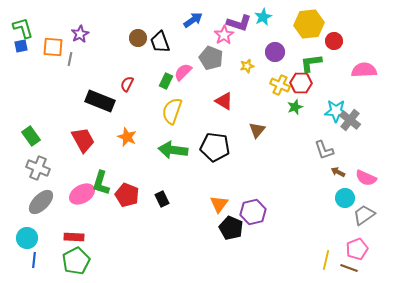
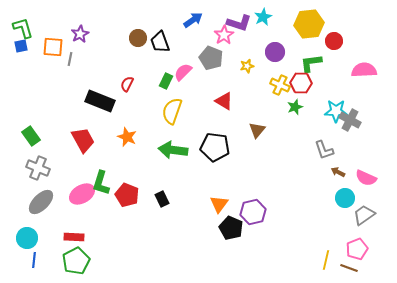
gray cross at (350, 120): rotated 10 degrees counterclockwise
